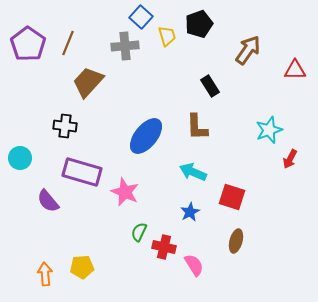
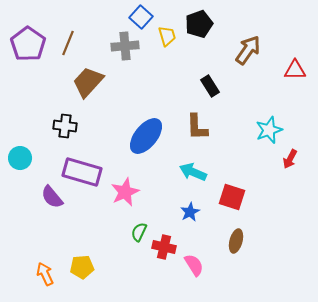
pink star: rotated 24 degrees clockwise
purple semicircle: moved 4 px right, 4 px up
orange arrow: rotated 20 degrees counterclockwise
